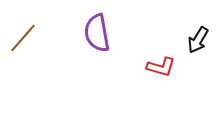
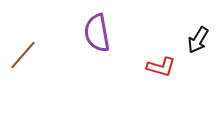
brown line: moved 17 px down
